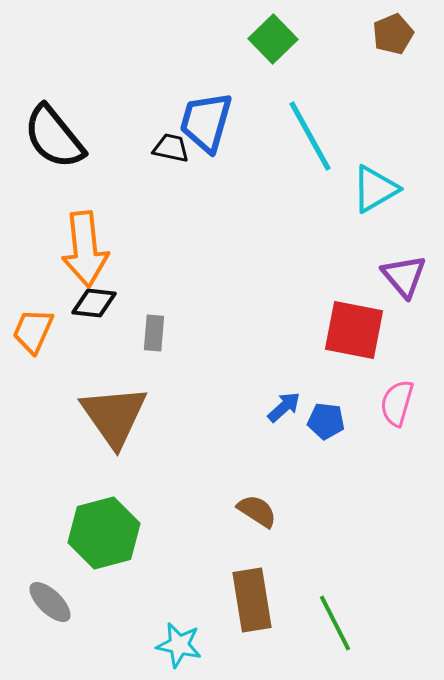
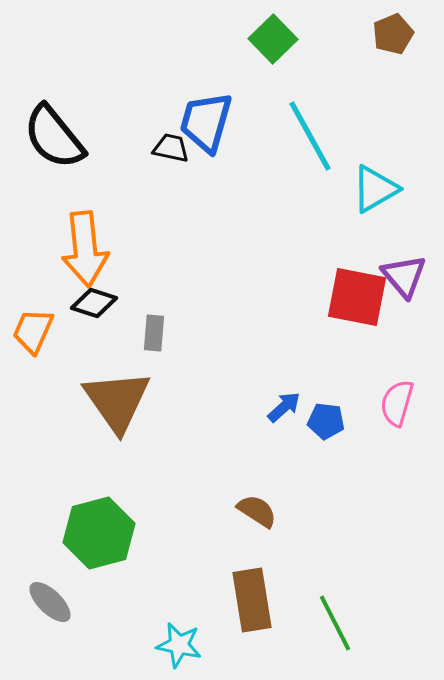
black diamond: rotated 12 degrees clockwise
red square: moved 3 px right, 33 px up
brown triangle: moved 3 px right, 15 px up
green hexagon: moved 5 px left
